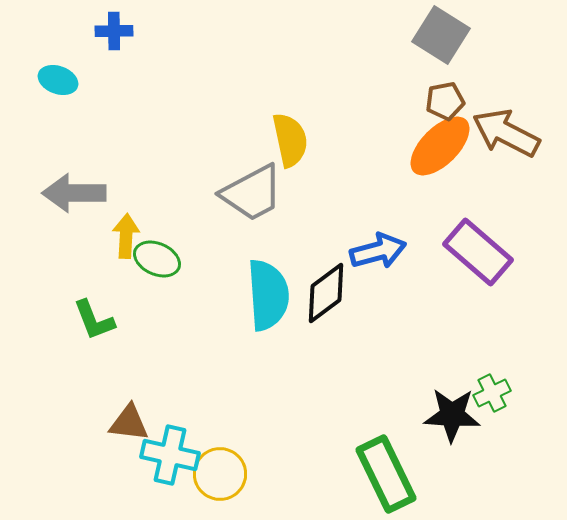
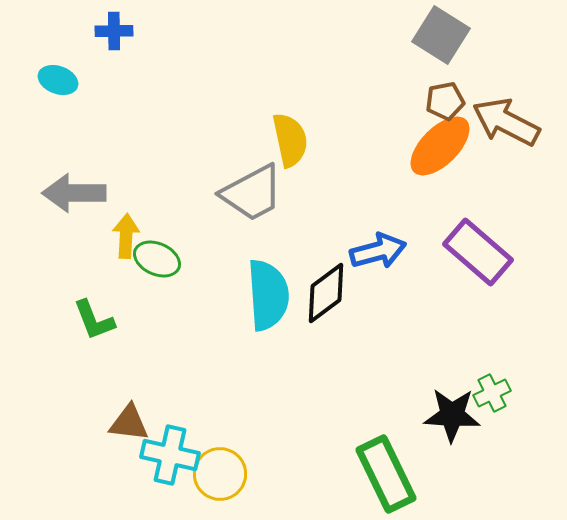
brown arrow: moved 11 px up
